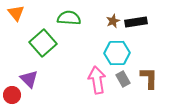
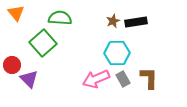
green semicircle: moved 9 px left
pink arrow: moved 1 px left, 1 px up; rotated 104 degrees counterclockwise
red circle: moved 30 px up
